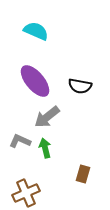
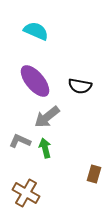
brown rectangle: moved 11 px right
brown cross: rotated 36 degrees counterclockwise
